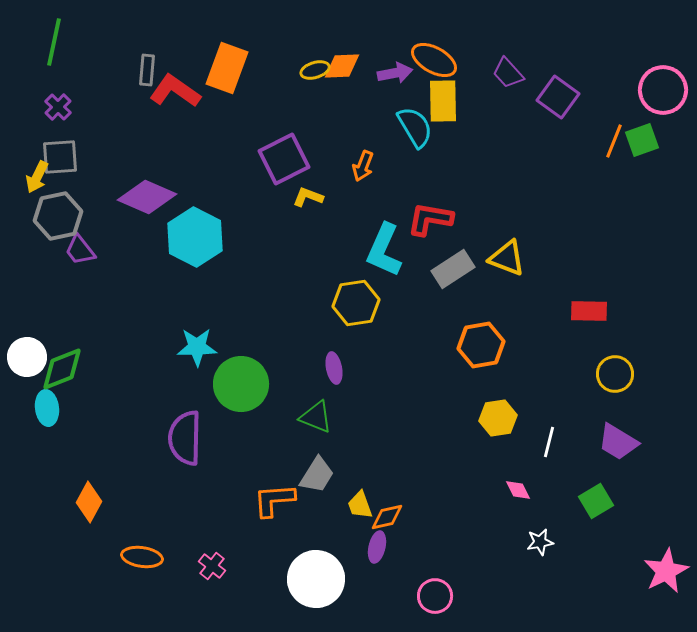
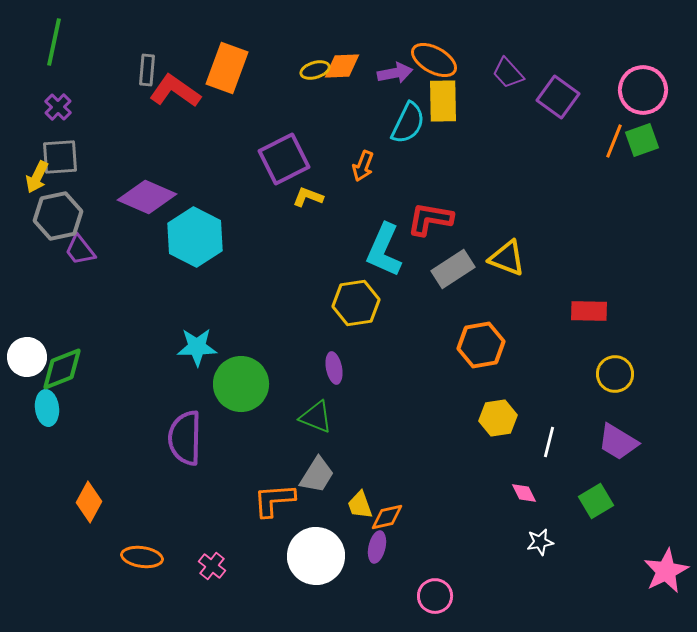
pink circle at (663, 90): moved 20 px left
cyan semicircle at (415, 127): moved 7 px left, 4 px up; rotated 57 degrees clockwise
pink diamond at (518, 490): moved 6 px right, 3 px down
white circle at (316, 579): moved 23 px up
